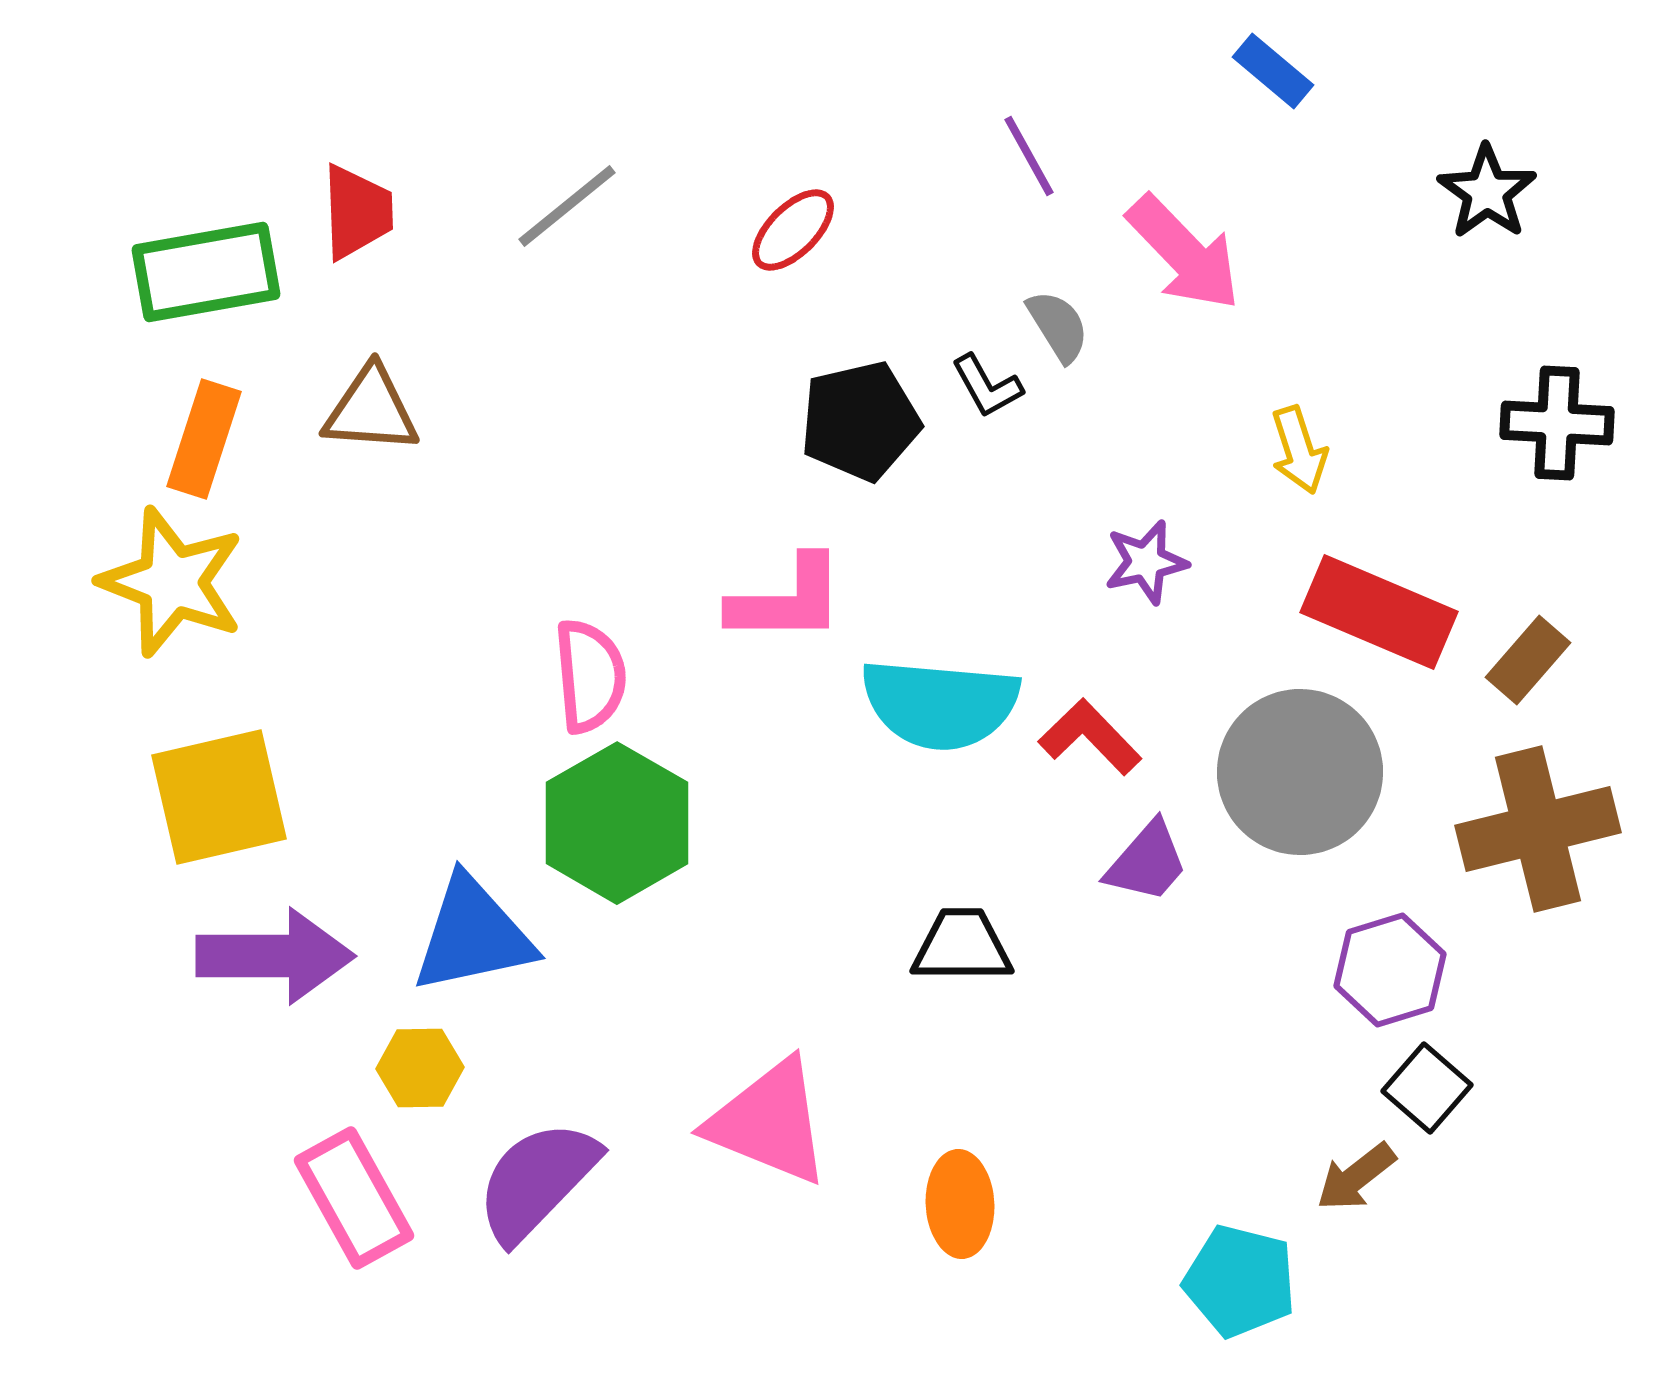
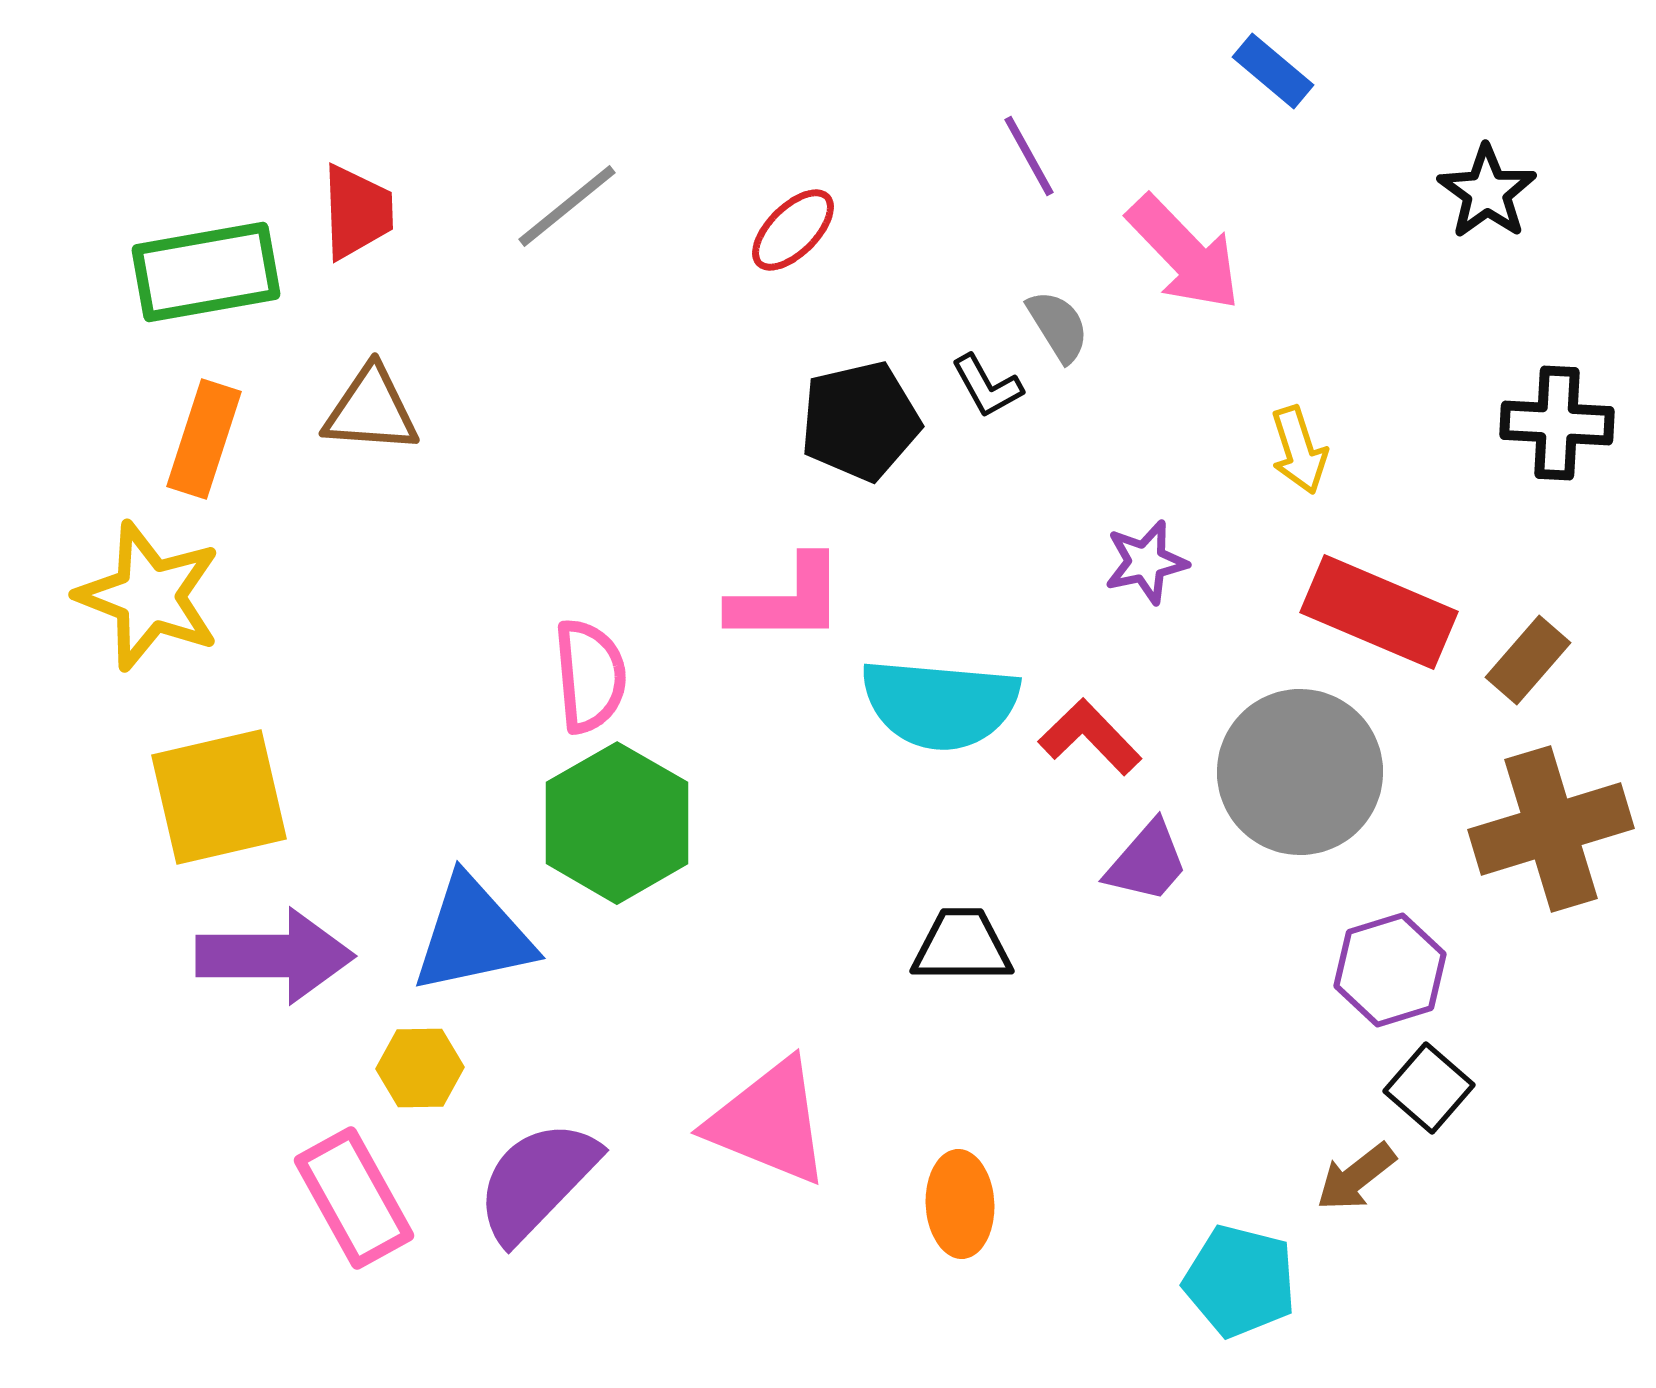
yellow star: moved 23 px left, 14 px down
brown cross: moved 13 px right; rotated 3 degrees counterclockwise
black square: moved 2 px right
